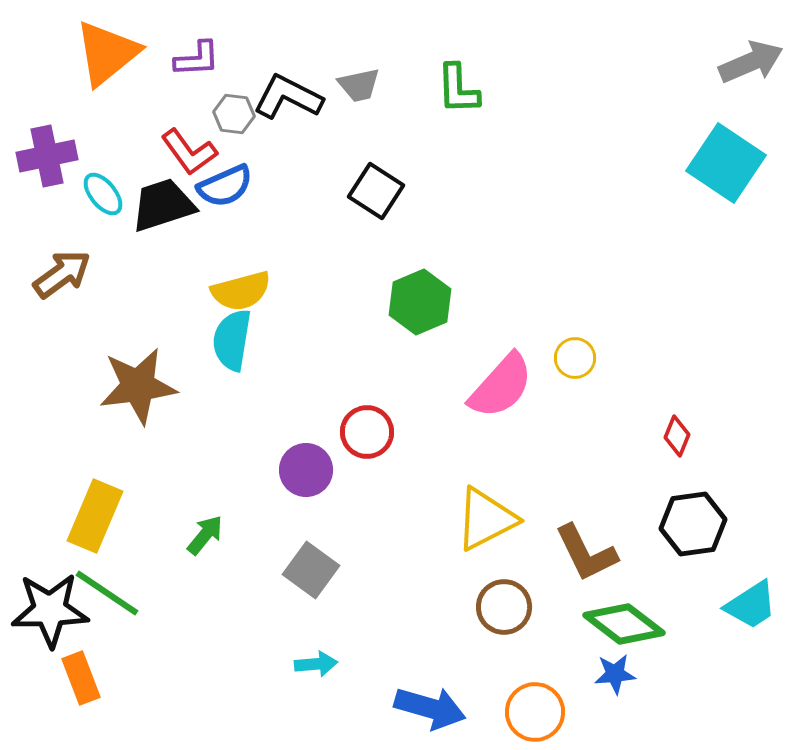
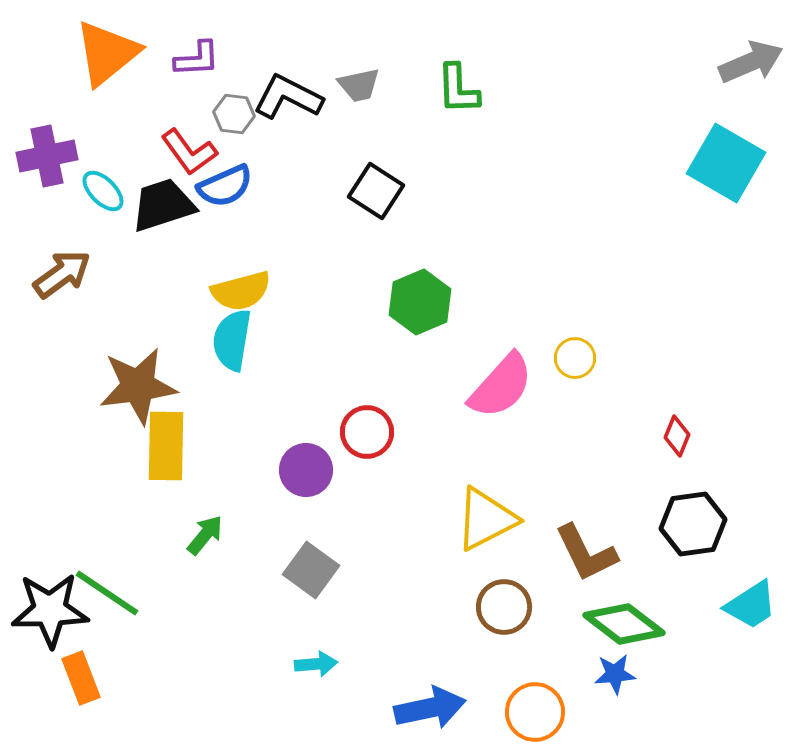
cyan square: rotated 4 degrees counterclockwise
cyan ellipse: moved 3 px up; rotated 6 degrees counterclockwise
yellow rectangle: moved 71 px right, 70 px up; rotated 22 degrees counterclockwise
blue arrow: rotated 28 degrees counterclockwise
